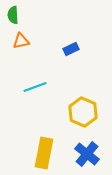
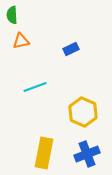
green semicircle: moved 1 px left
blue cross: rotated 30 degrees clockwise
